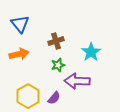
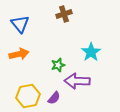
brown cross: moved 8 px right, 27 px up
yellow hexagon: rotated 20 degrees clockwise
